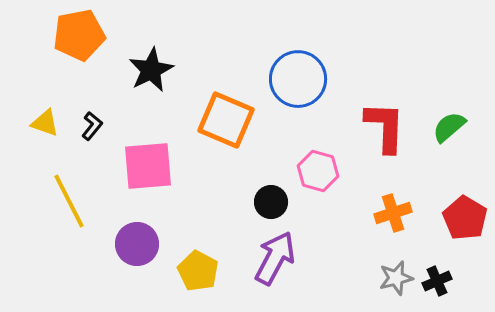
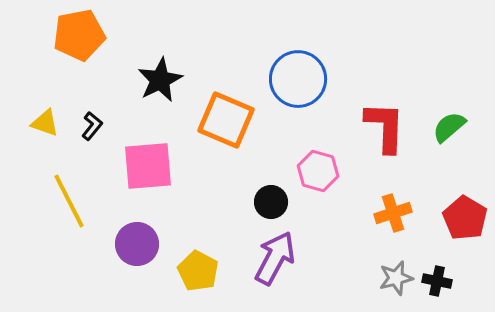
black star: moved 9 px right, 10 px down
black cross: rotated 36 degrees clockwise
